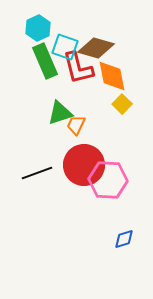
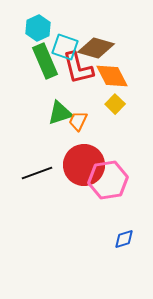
orange diamond: rotated 16 degrees counterclockwise
yellow square: moved 7 px left
orange trapezoid: moved 2 px right, 4 px up
pink hexagon: rotated 12 degrees counterclockwise
